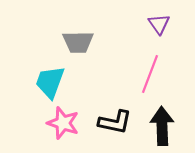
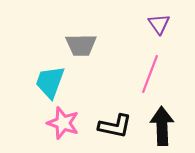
gray trapezoid: moved 3 px right, 3 px down
black L-shape: moved 4 px down
